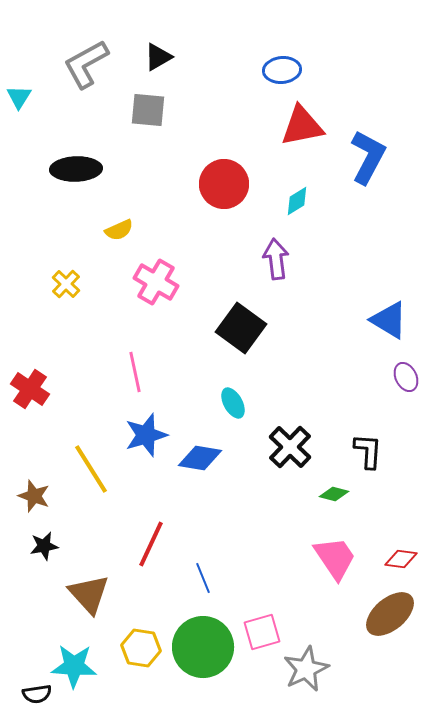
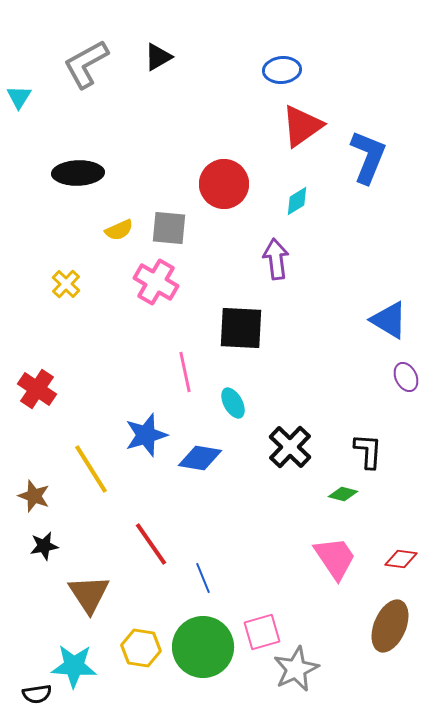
gray square: moved 21 px right, 118 px down
red triangle: rotated 24 degrees counterclockwise
blue L-shape: rotated 6 degrees counterclockwise
black ellipse: moved 2 px right, 4 px down
black square: rotated 33 degrees counterclockwise
pink line: moved 50 px right
red cross: moved 7 px right
green diamond: moved 9 px right
red line: rotated 60 degrees counterclockwise
brown triangle: rotated 9 degrees clockwise
brown ellipse: moved 12 px down; rotated 27 degrees counterclockwise
gray star: moved 10 px left
